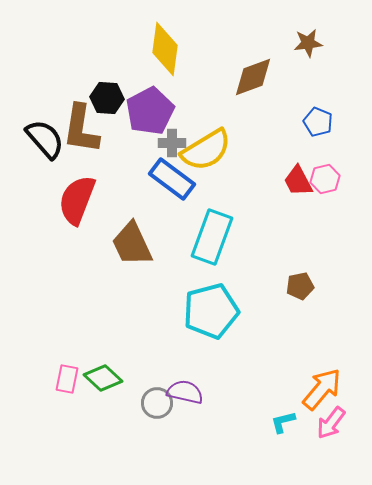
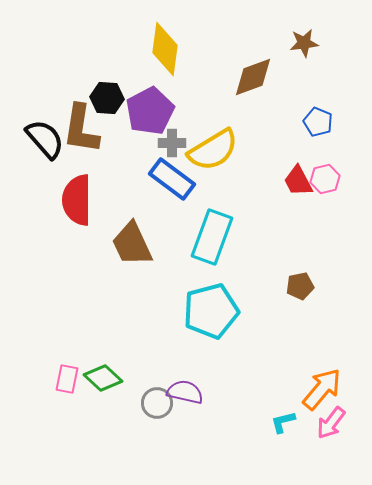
brown star: moved 4 px left
yellow semicircle: moved 7 px right
red semicircle: rotated 21 degrees counterclockwise
